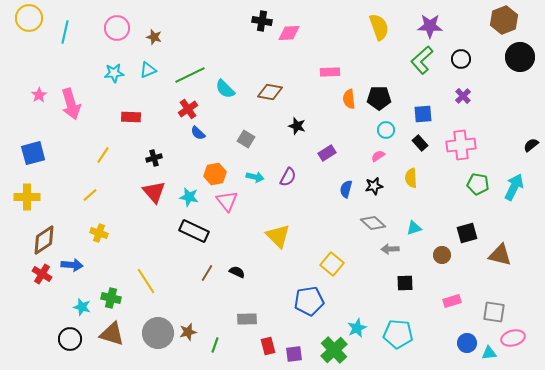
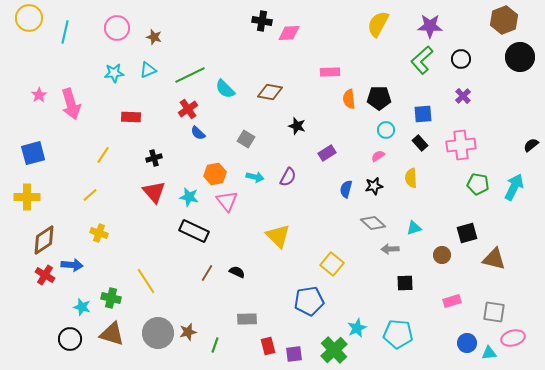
yellow semicircle at (379, 27): moved 1 px left, 3 px up; rotated 132 degrees counterclockwise
brown triangle at (500, 255): moved 6 px left, 4 px down
red cross at (42, 274): moved 3 px right, 1 px down
